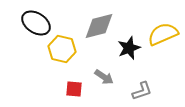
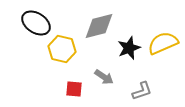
yellow semicircle: moved 9 px down
